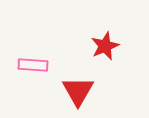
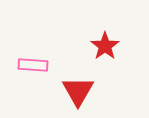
red star: rotated 12 degrees counterclockwise
